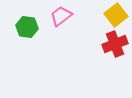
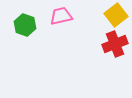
pink trapezoid: rotated 25 degrees clockwise
green hexagon: moved 2 px left, 2 px up; rotated 10 degrees clockwise
